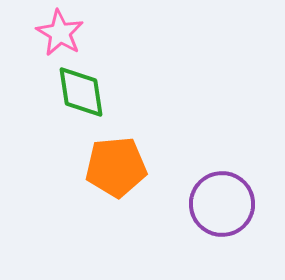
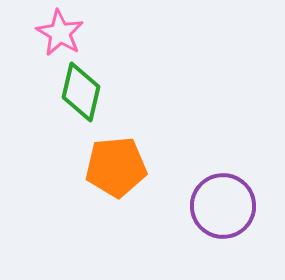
green diamond: rotated 22 degrees clockwise
purple circle: moved 1 px right, 2 px down
